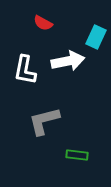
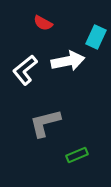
white L-shape: rotated 40 degrees clockwise
gray L-shape: moved 1 px right, 2 px down
green rectangle: rotated 30 degrees counterclockwise
